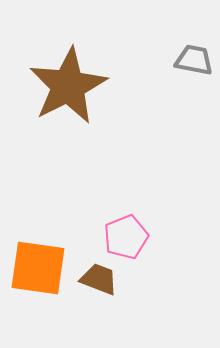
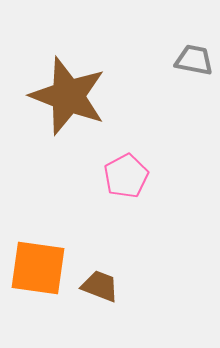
brown star: moved 10 px down; rotated 24 degrees counterclockwise
pink pentagon: moved 61 px up; rotated 6 degrees counterclockwise
brown trapezoid: moved 1 px right, 7 px down
